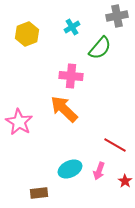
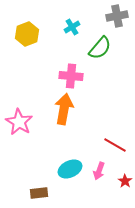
orange arrow: rotated 56 degrees clockwise
